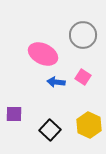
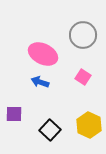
blue arrow: moved 16 px left; rotated 12 degrees clockwise
